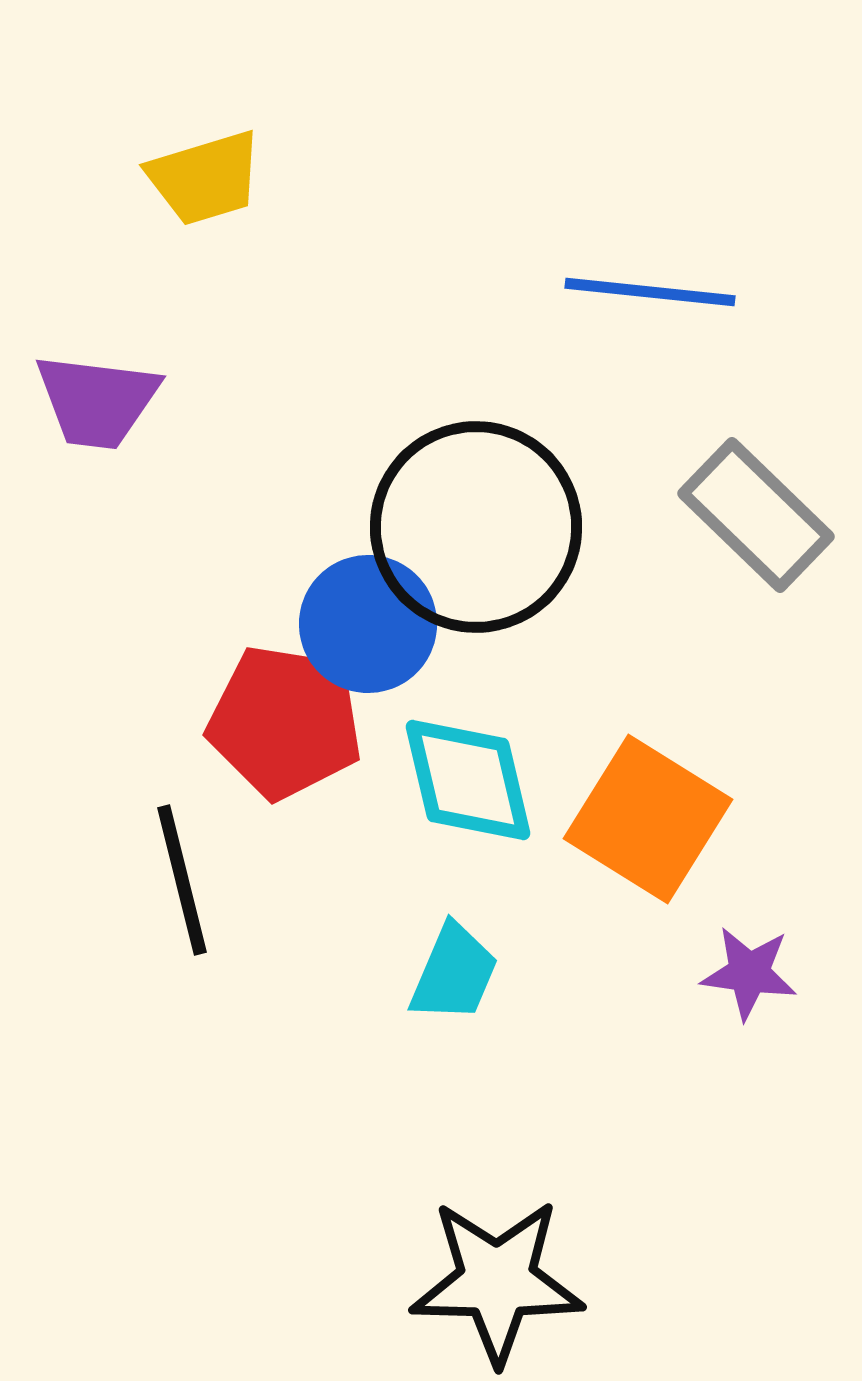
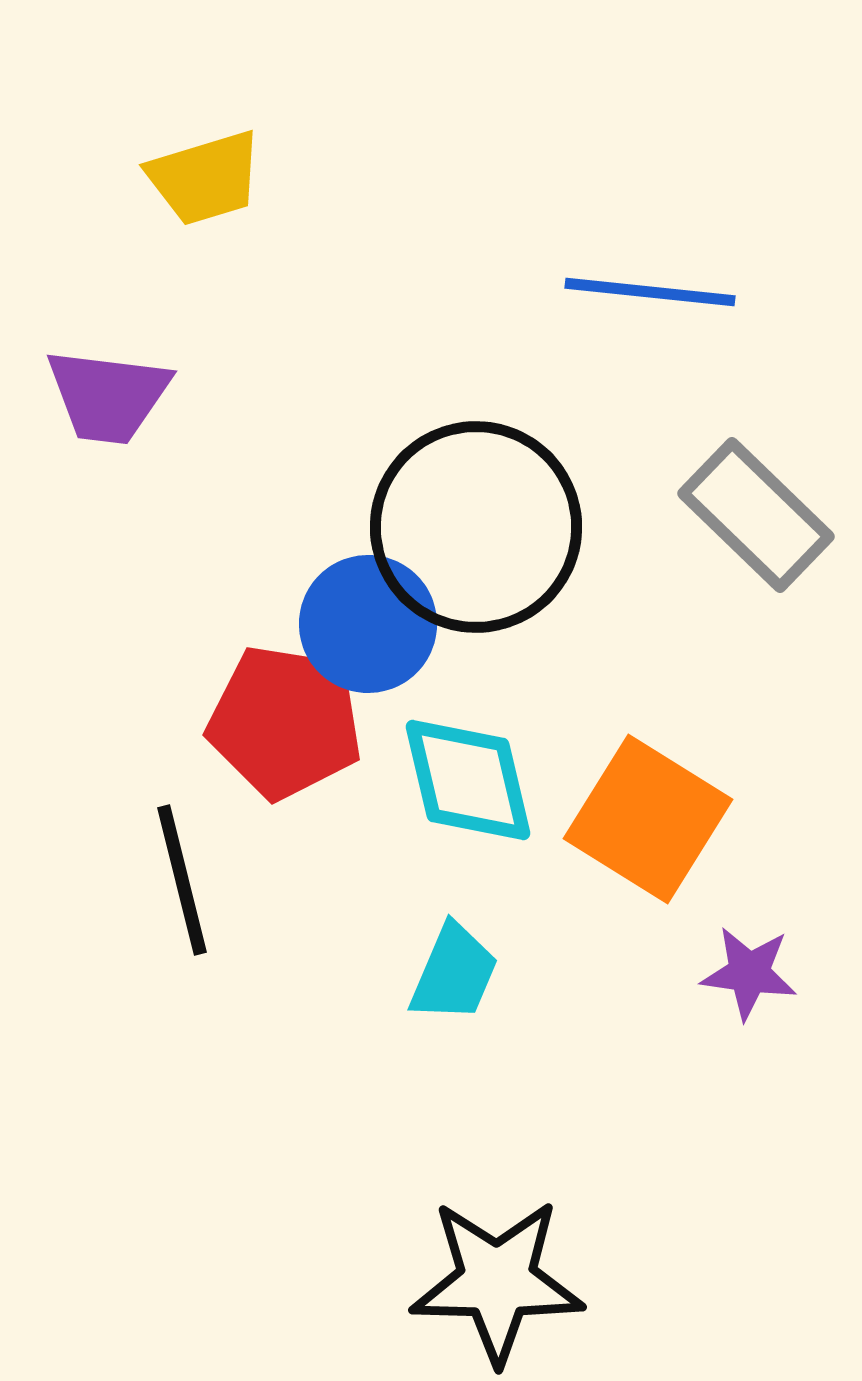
purple trapezoid: moved 11 px right, 5 px up
